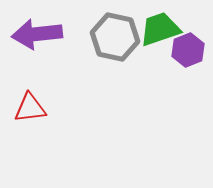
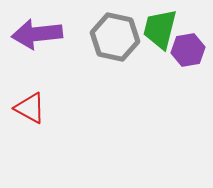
green trapezoid: rotated 57 degrees counterclockwise
purple hexagon: rotated 12 degrees clockwise
red triangle: rotated 36 degrees clockwise
